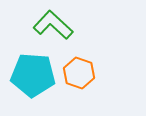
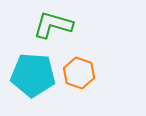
green L-shape: rotated 27 degrees counterclockwise
